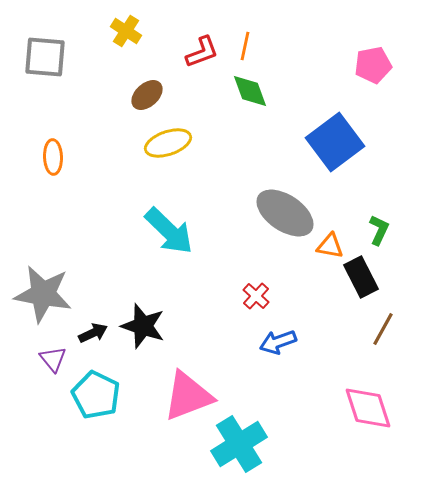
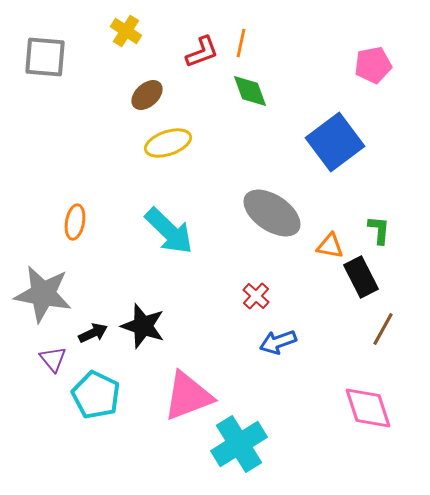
orange line: moved 4 px left, 3 px up
orange ellipse: moved 22 px right, 65 px down; rotated 12 degrees clockwise
gray ellipse: moved 13 px left
green L-shape: rotated 20 degrees counterclockwise
